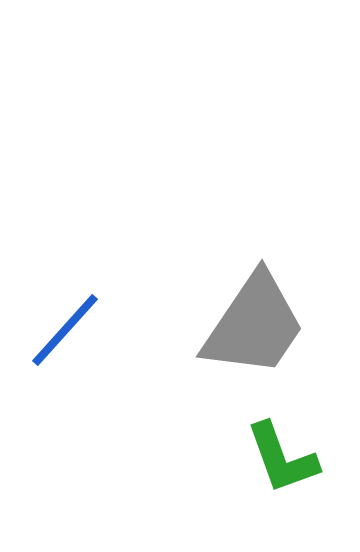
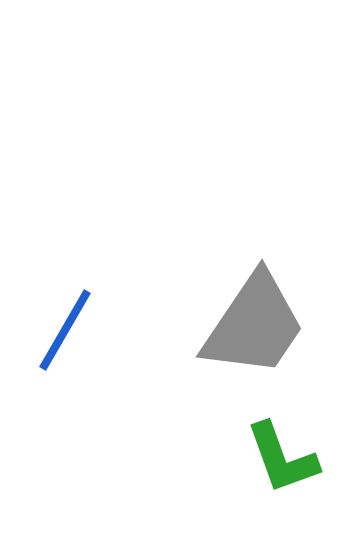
blue line: rotated 12 degrees counterclockwise
